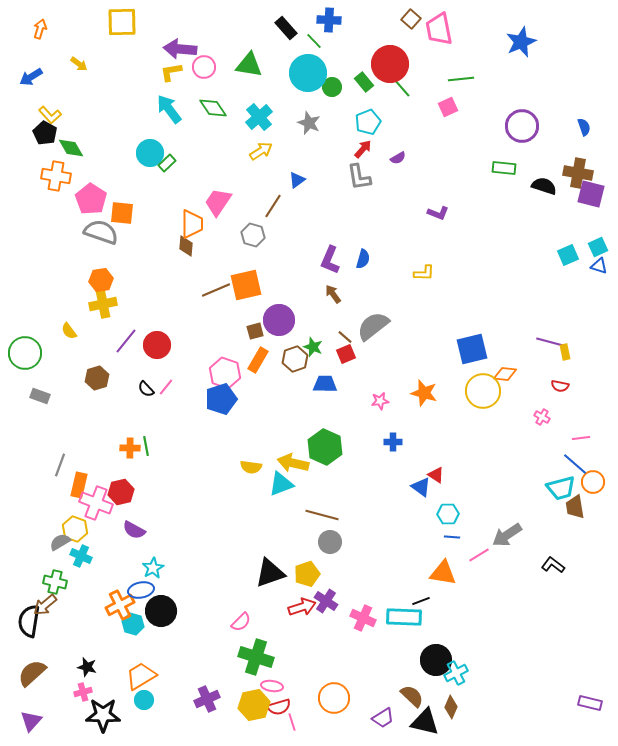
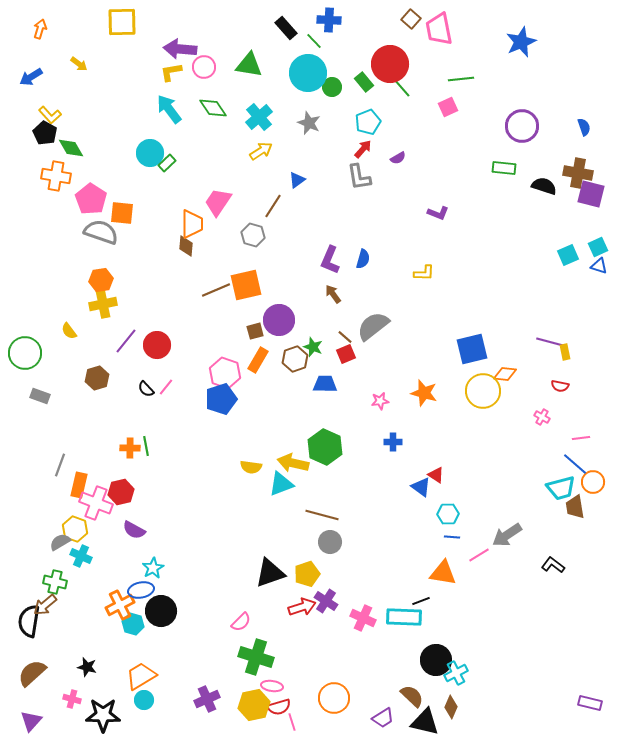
pink cross at (83, 692): moved 11 px left, 7 px down; rotated 30 degrees clockwise
